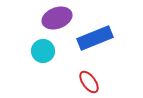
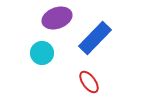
blue rectangle: rotated 24 degrees counterclockwise
cyan circle: moved 1 px left, 2 px down
